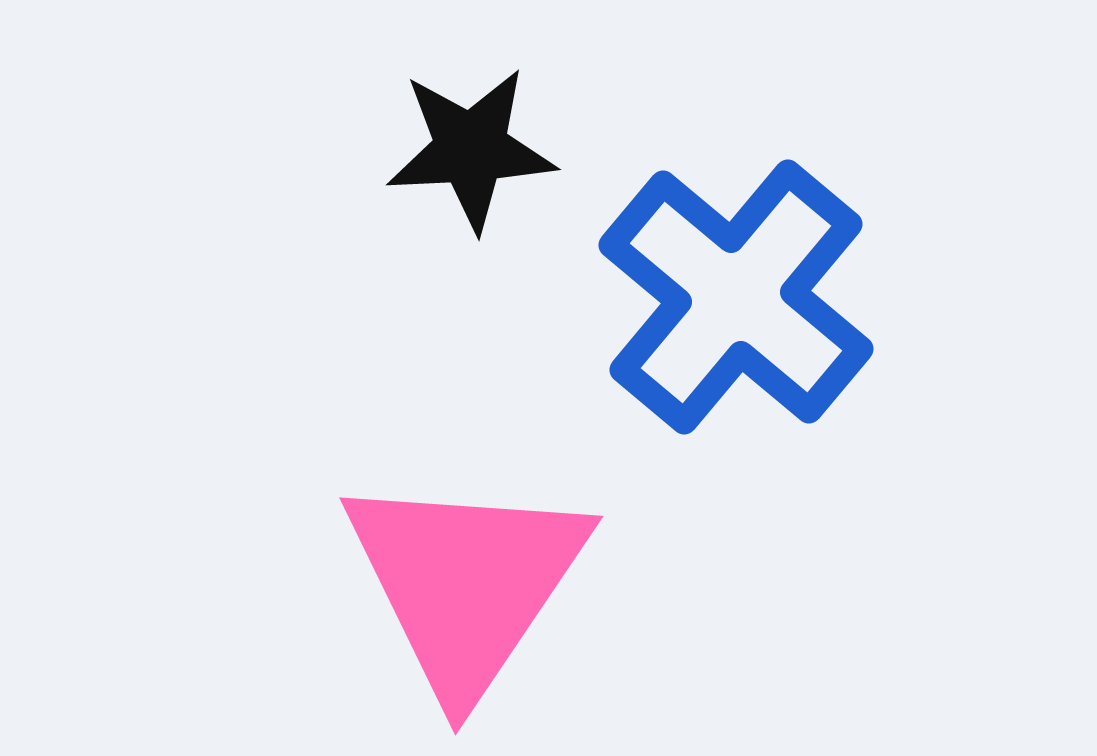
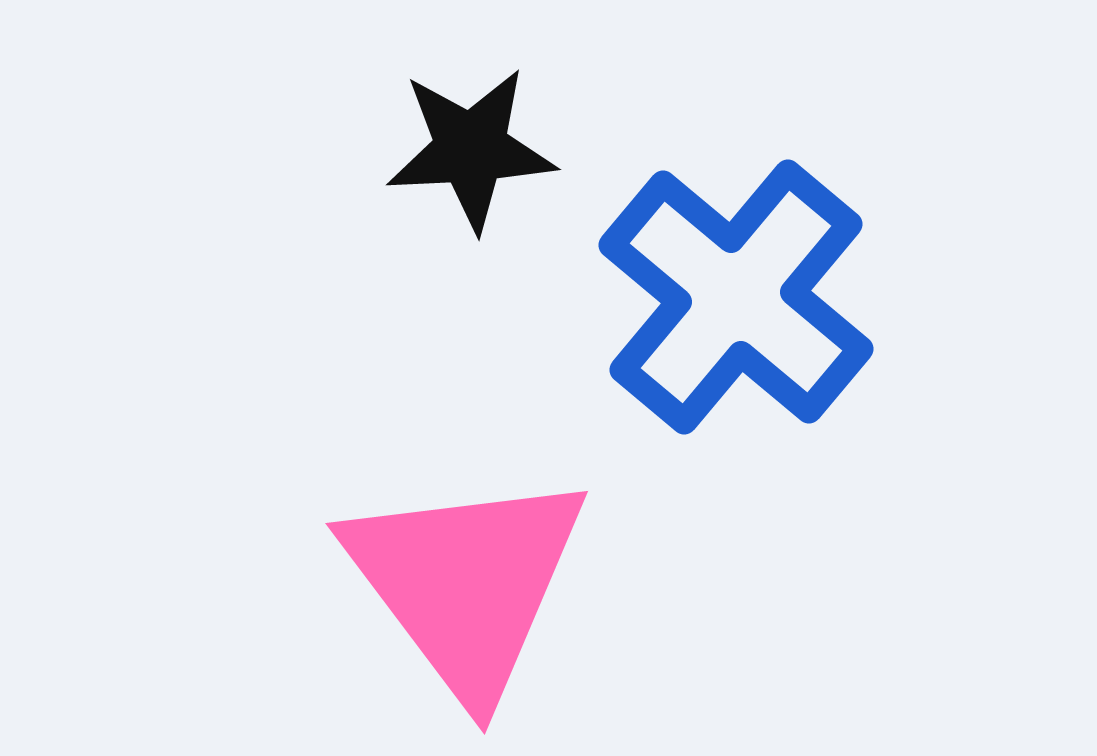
pink triangle: rotated 11 degrees counterclockwise
